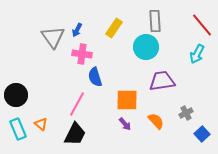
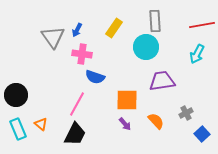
red line: rotated 60 degrees counterclockwise
blue semicircle: rotated 54 degrees counterclockwise
